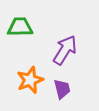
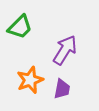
green trapezoid: rotated 136 degrees clockwise
purple trapezoid: rotated 25 degrees clockwise
